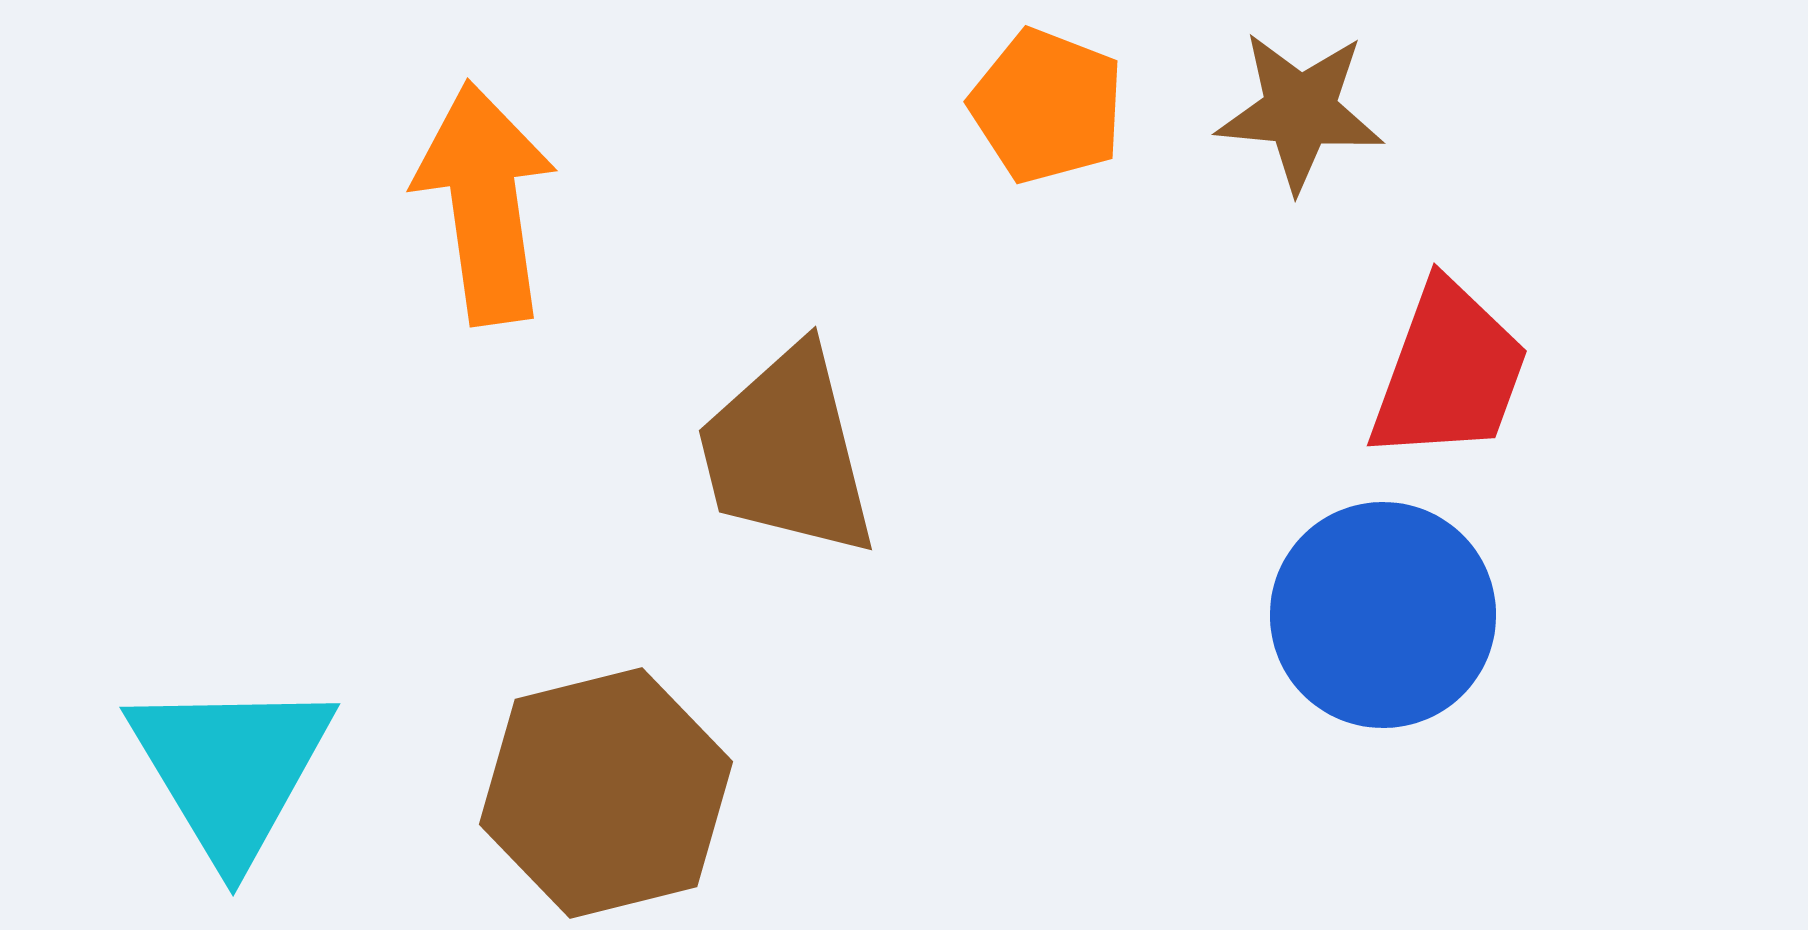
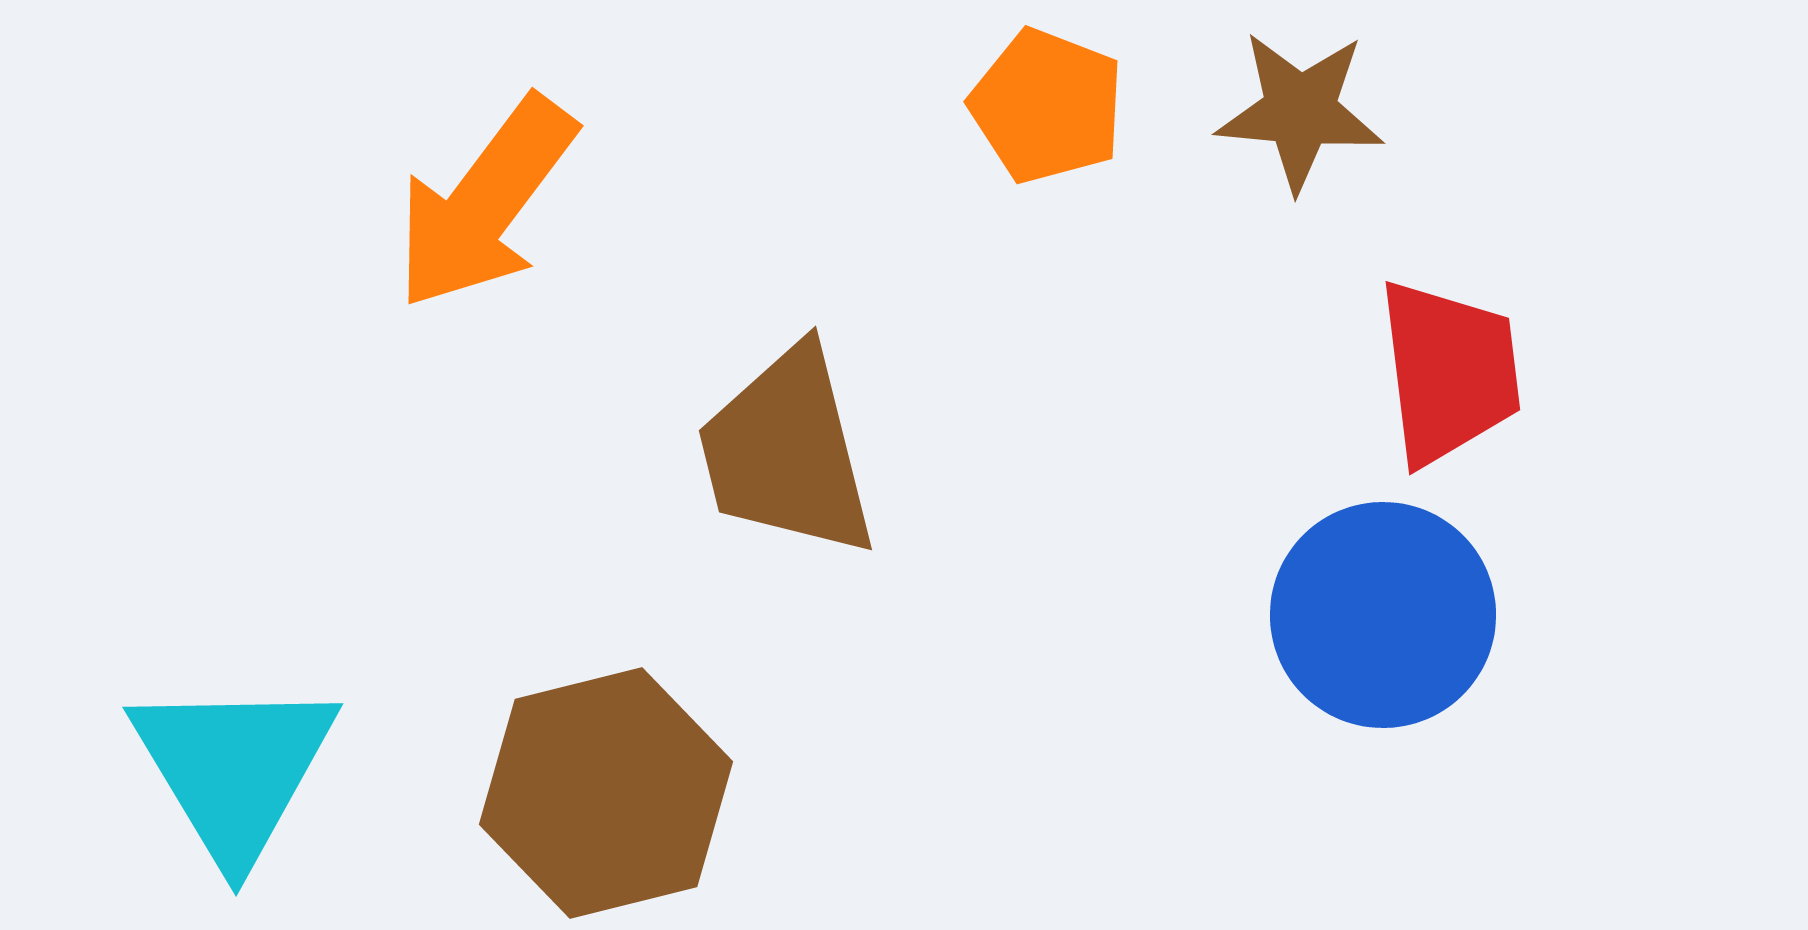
orange arrow: rotated 135 degrees counterclockwise
red trapezoid: rotated 27 degrees counterclockwise
cyan triangle: moved 3 px right
